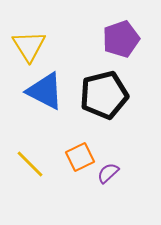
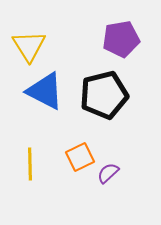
purple pentagon: rotated 9 degrees clockwise
yellow line: rotated 44 degrees clockwise
